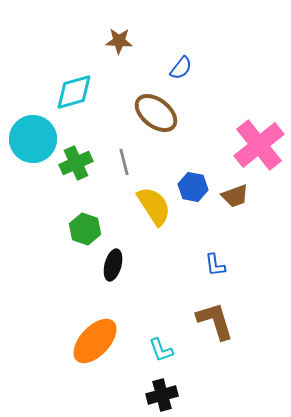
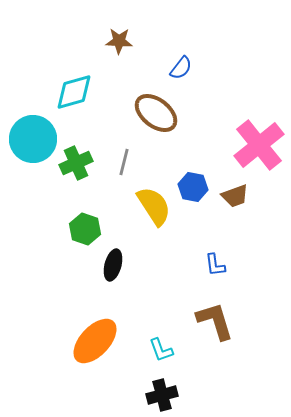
gray line: rotated 28 degrees clockwise
